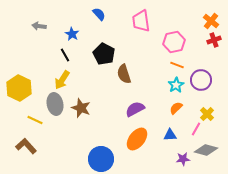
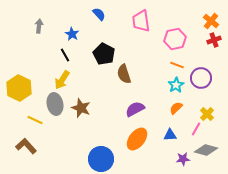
gray arrow: rotated 88 degrees clockwise
pink hexagon: moved 1 px right, 3 px up
purple circle: moved 2 px up
